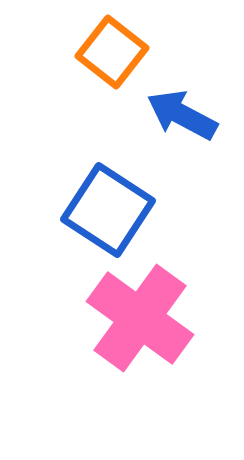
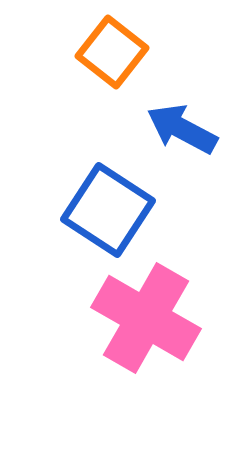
blue arrow: moved 14 px down
pink cross: moved 6 px right; rotated 6 degrees counterclockwise
